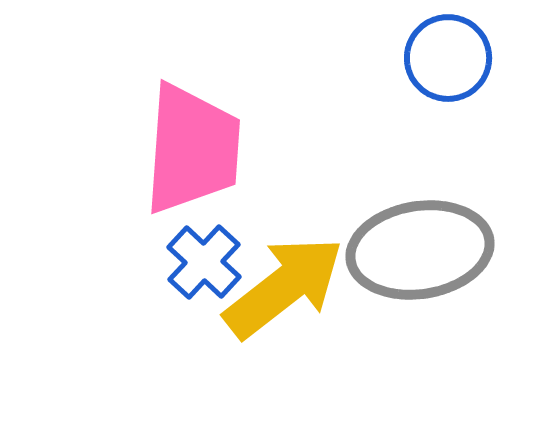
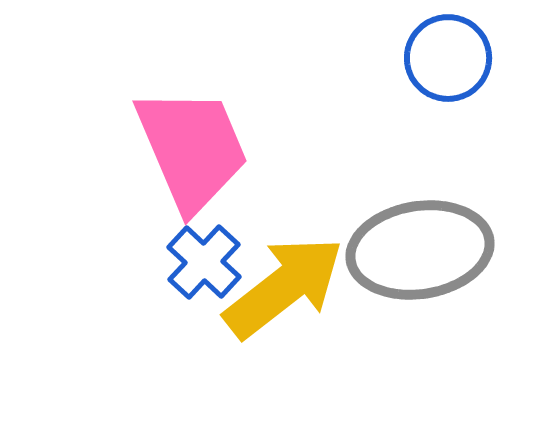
pink trapezoid: rotated 27 degrees counterclockwise
